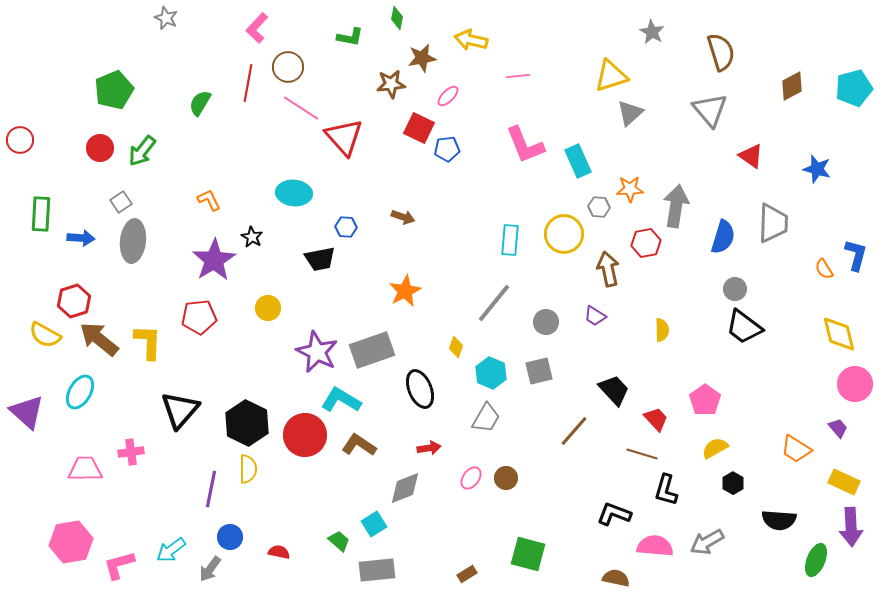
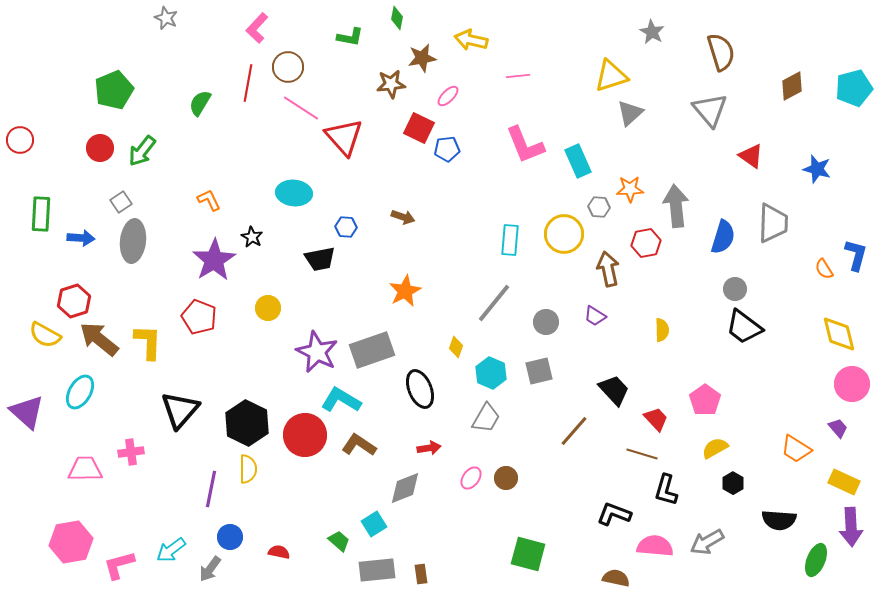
gray arrow at (676, 206): rotated 15 degrees counterclockwise
red pentagon at (199, 317): rotated 28 degrees clockwise
pink circle at (855, 384): moved 3 px left
brown rectangle at (467, 574): moved 46 px left; rotated 66 degrees counterclockwise
